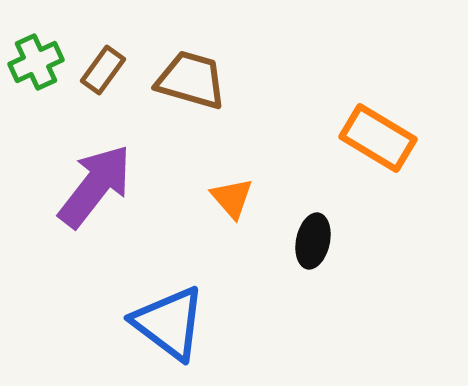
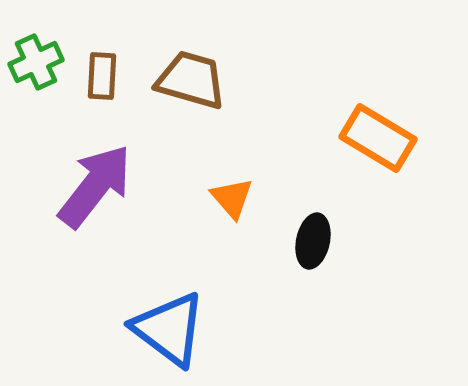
brown rectangle: moved 1 px left, 6 px down; rotated 33 degrees counterclockwise
blue triangle: moved 6 px down
